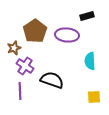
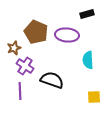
black rectangle: moved 2 px up
brown pentagon: moved 1 px right, 1 px down; rotated 15 degrees counterclockwise
cyan semicircle: moved 2 px left, 1 px up
